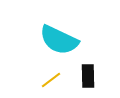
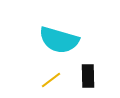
cyan semicircle: rotated 9 degrees counterclockwise
